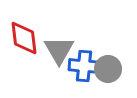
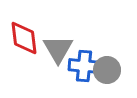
gray triangle: moved 1 px left, 1 px up
gray circle: moved 1 px left, 1 px down
